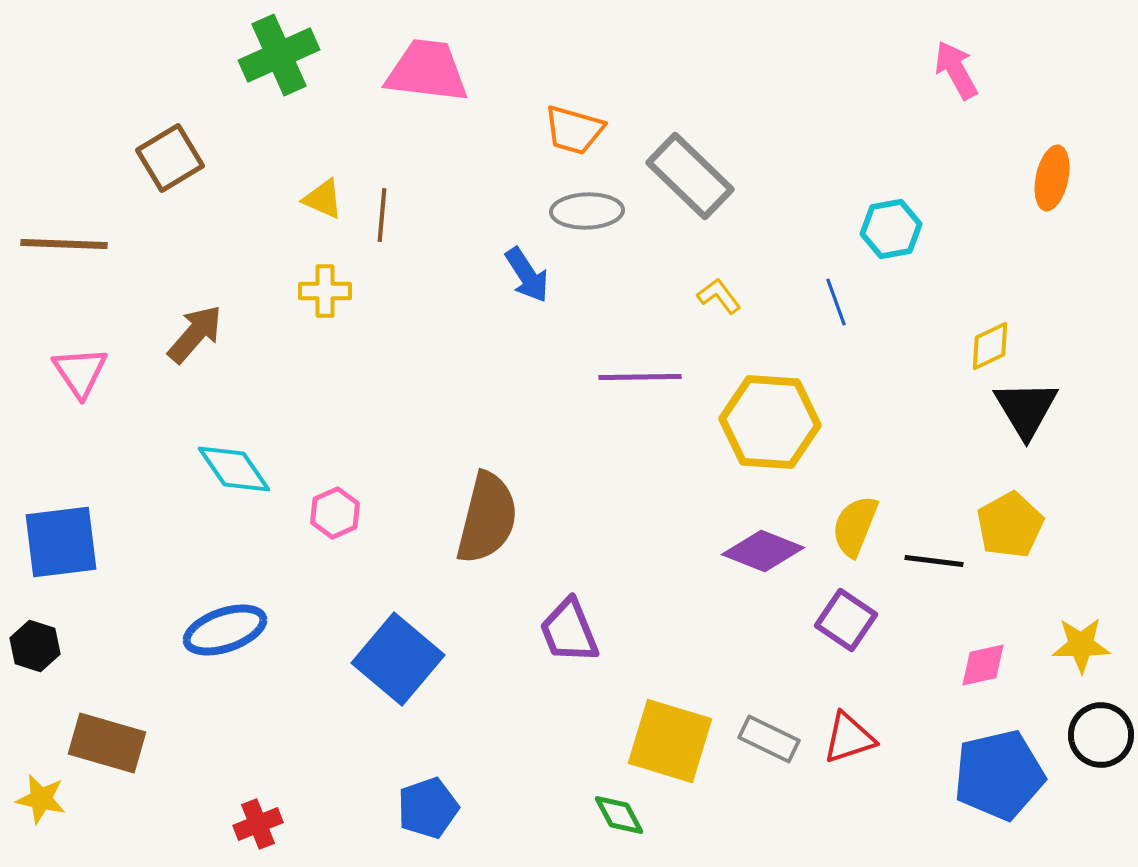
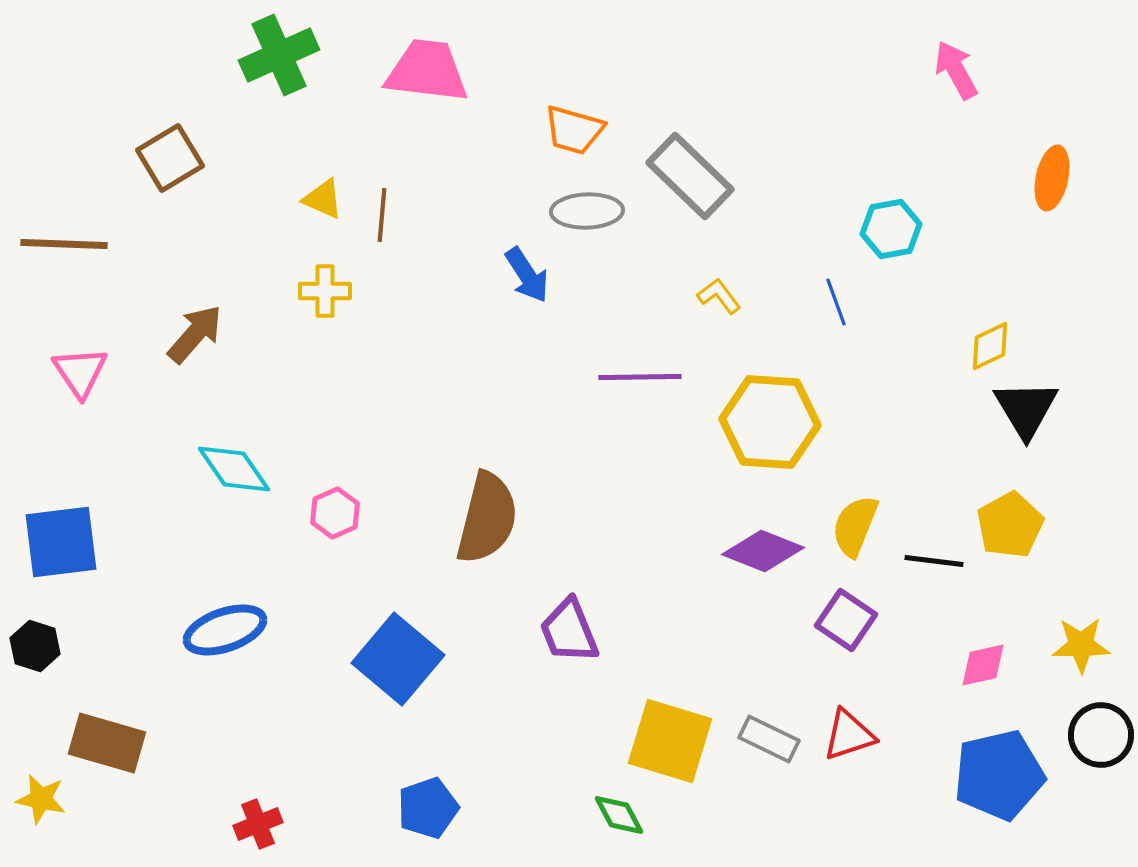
red triangle at (849, 738): moved 3 px up
